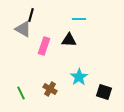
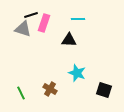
black line: rotated 56 degrees clockwise
cyan line: moved 1 px left
gray triangle: rotated 12 degrees counterclockwise
pink rectangle: moved 23 px up
cyan star: moved 2 px left, 4 px up; rotated 18 degrees counterclockwise
black square: moved 2 px up
